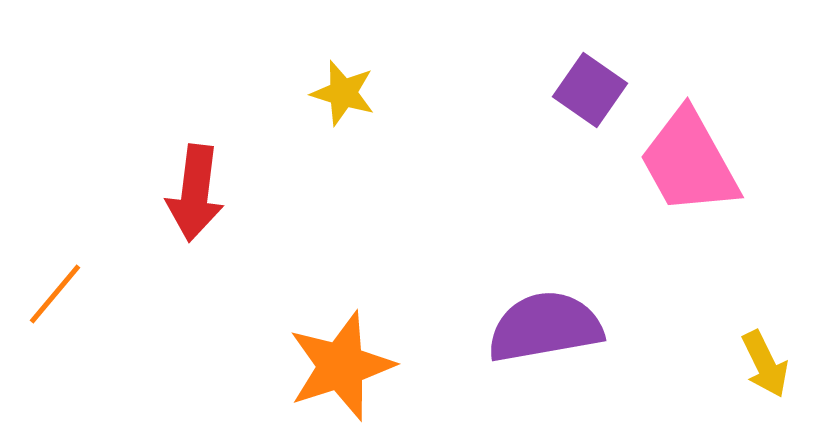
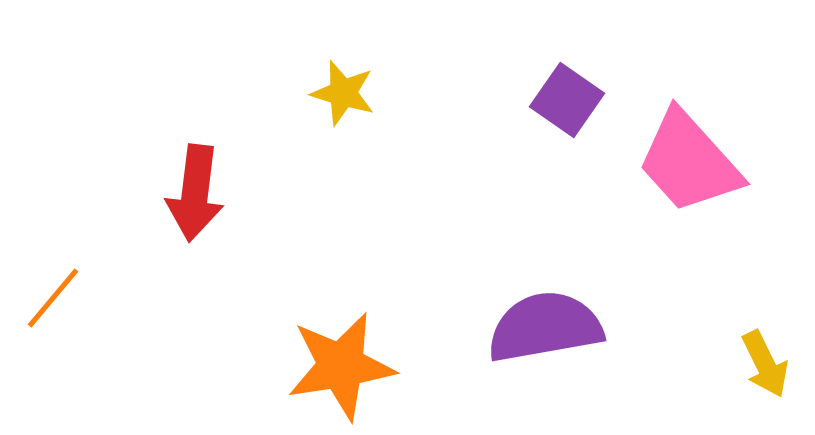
purple square: moved 23 px left, 10 px down
pink trapezoid: rotated 13 degrees counterclockwise
orange line: moved 2 px left, 4 px down
orange star: rotated 9 degrees clockwise
